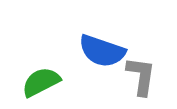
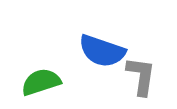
green semicircle: rotated 9 degrees clockwise
